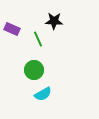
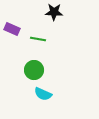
black star: moved 9 px up
green line: rotated 56 degrees counterclockwise
cyan semicircle: rotated 54 degrees clockwise
